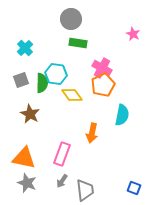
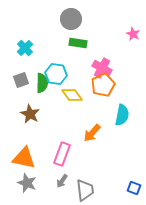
orange arrow: rotated 30 degrees clockwise
